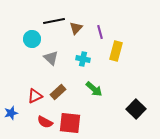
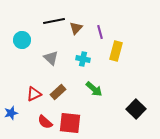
cyan circle: moved 10 px left, 1 px down
red triangle: moved 1 px left, 2 px up
red semicircle: rotated 14 degrees clockwise
